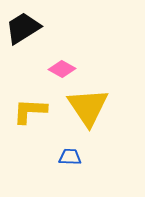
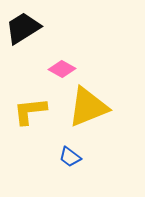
yellow triangle: rotated 42 degrees clockwise
yellow L-shape: rotated 9 degrees counterclockwise
blue trapezoid: rotated 145 degrees counterclockwise
